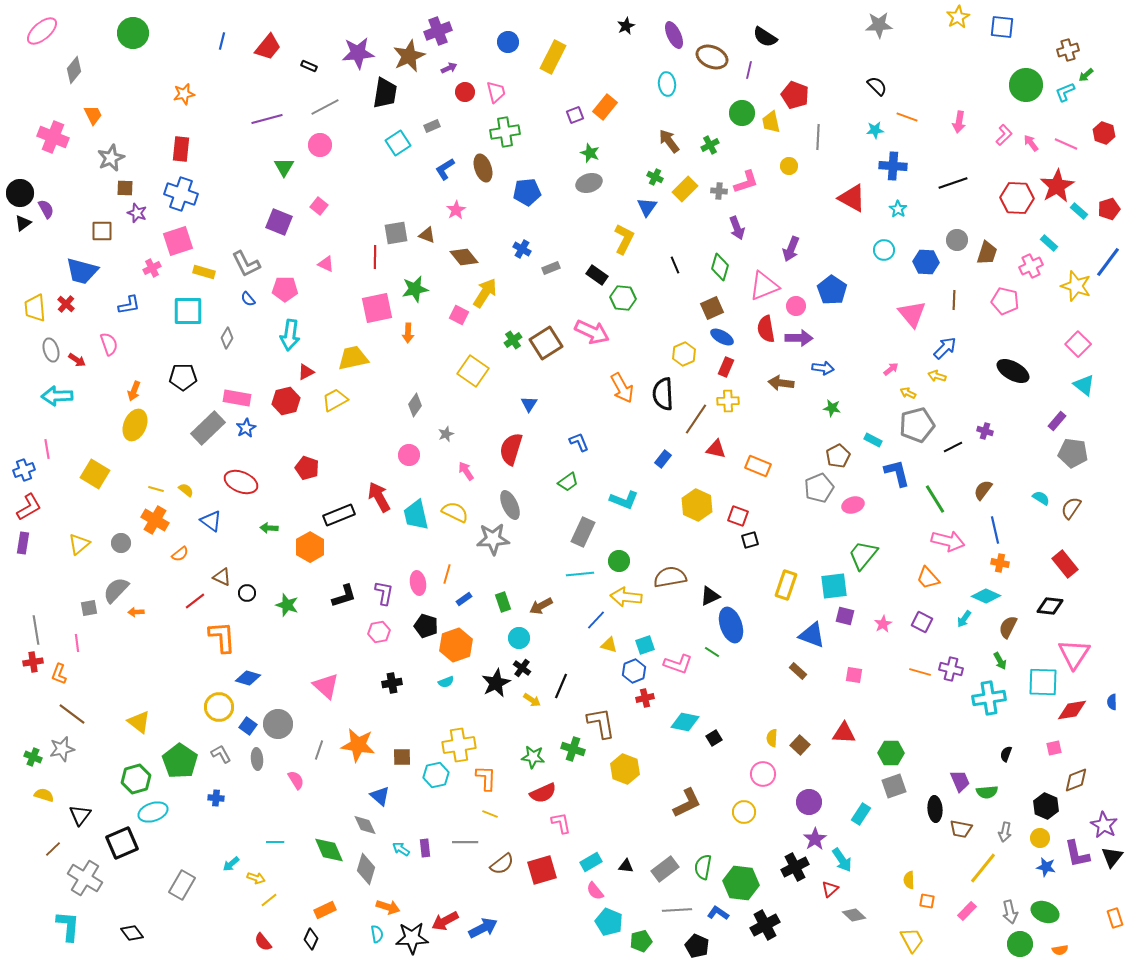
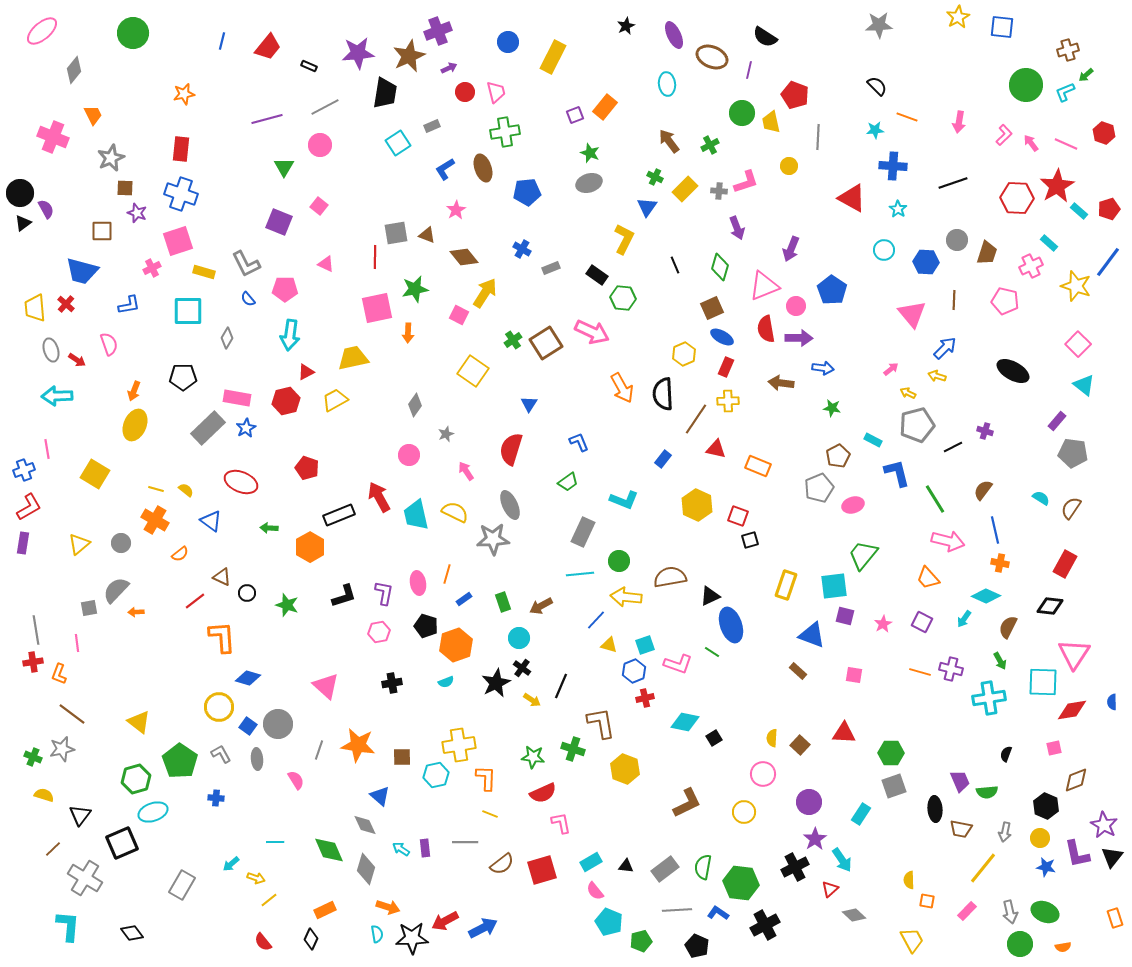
red rectangle at (1065, 564): rotated 68 degrees clockwise
orange semicircle at (1060, 950): moved 3 px right, 3 px up
